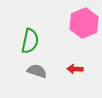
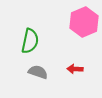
pink hexagon: moved 1 px up
gray semicircle: moved 1 px right, 1 px down
